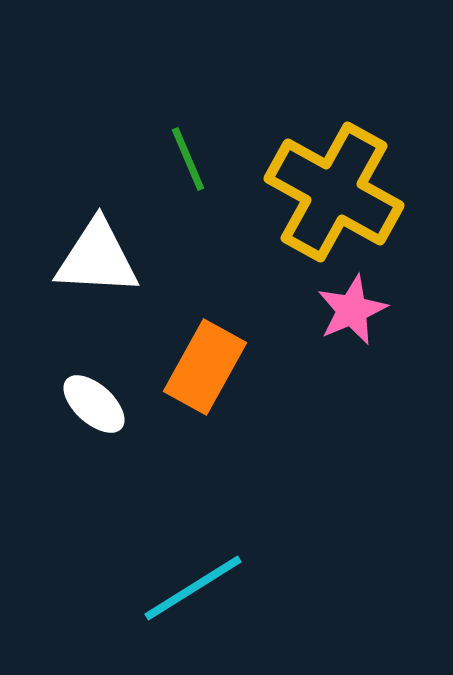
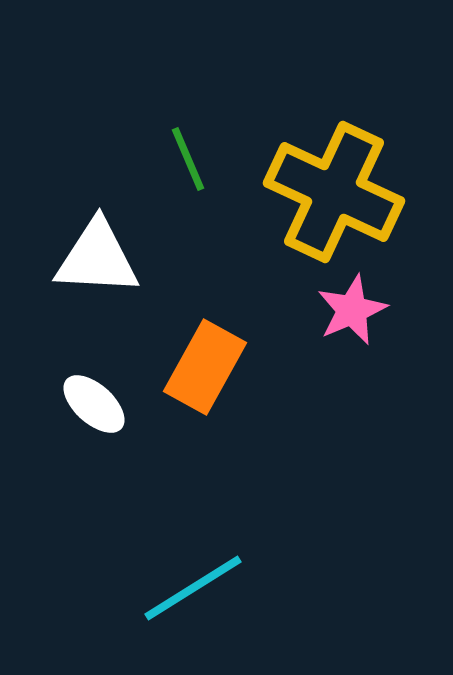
yellow cross: rotated 4 degrees counterclockwise
